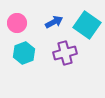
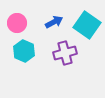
cyan hexagon: moved 2 px up; rotated 15 degrees counterclockwise
